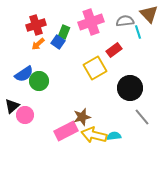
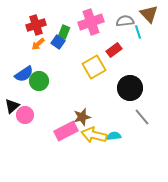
yellow square: moved 1 px left, 1 px up
